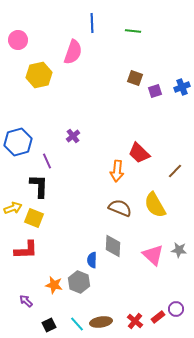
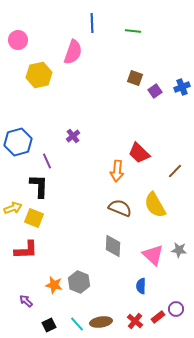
purple square: rotated 16 degrees counterclockwise
blue semicircle: moved 49 px right, 26 px down
